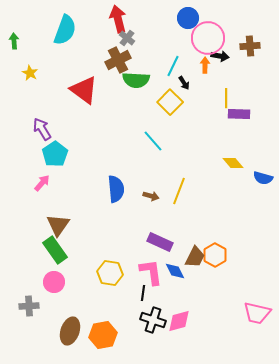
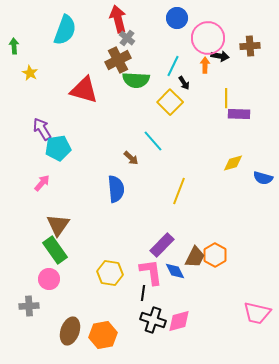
blue circle at (188, 18): moved 11 px left
green arrow at (14, 41): moved 5 px down
red triangle at (84, 90): rotated 20 degrees counterclockwise
cyan pentagon at (55, 154): moved 3 px right, 6 px up; rotated 25 degrees clockwise
yellow diamond at (233, 163): rotated 65 degrees counterclockwise
brown arrow at (151, 196): moved 20 px left, 38 px up; rotated 28 degrees clockwise
purple rectangle at (160, 242): moved 2 px right, 3 px down; rotated 70 degrees counterclockwise
pink circle at (54, 282): moved 5 px left, 3 px up
